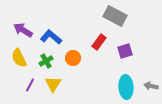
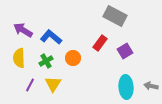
red rectangle: moved 1 px right, 1 px down
purple square: rotated 14 degrees counterclockwise
yellow semicircle: rotated 24 degrees clockwise
